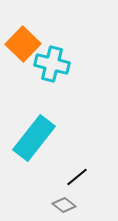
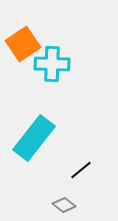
orange square: rotated 12 degrees clockwise
cyan cross: rotated 12 degrees counterclockwise
black line: moved 4 px right, 7 px up
